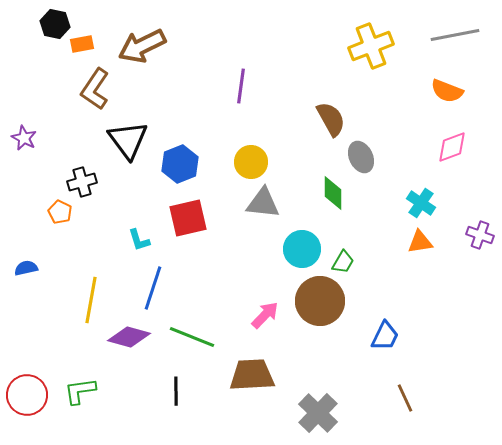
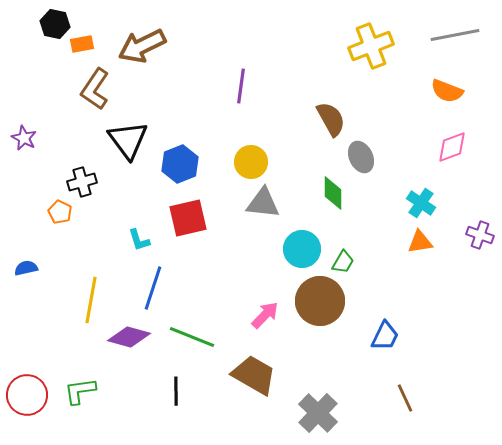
brown trapezoid: moved 2 px right; rotated 33 degrees clockwise
